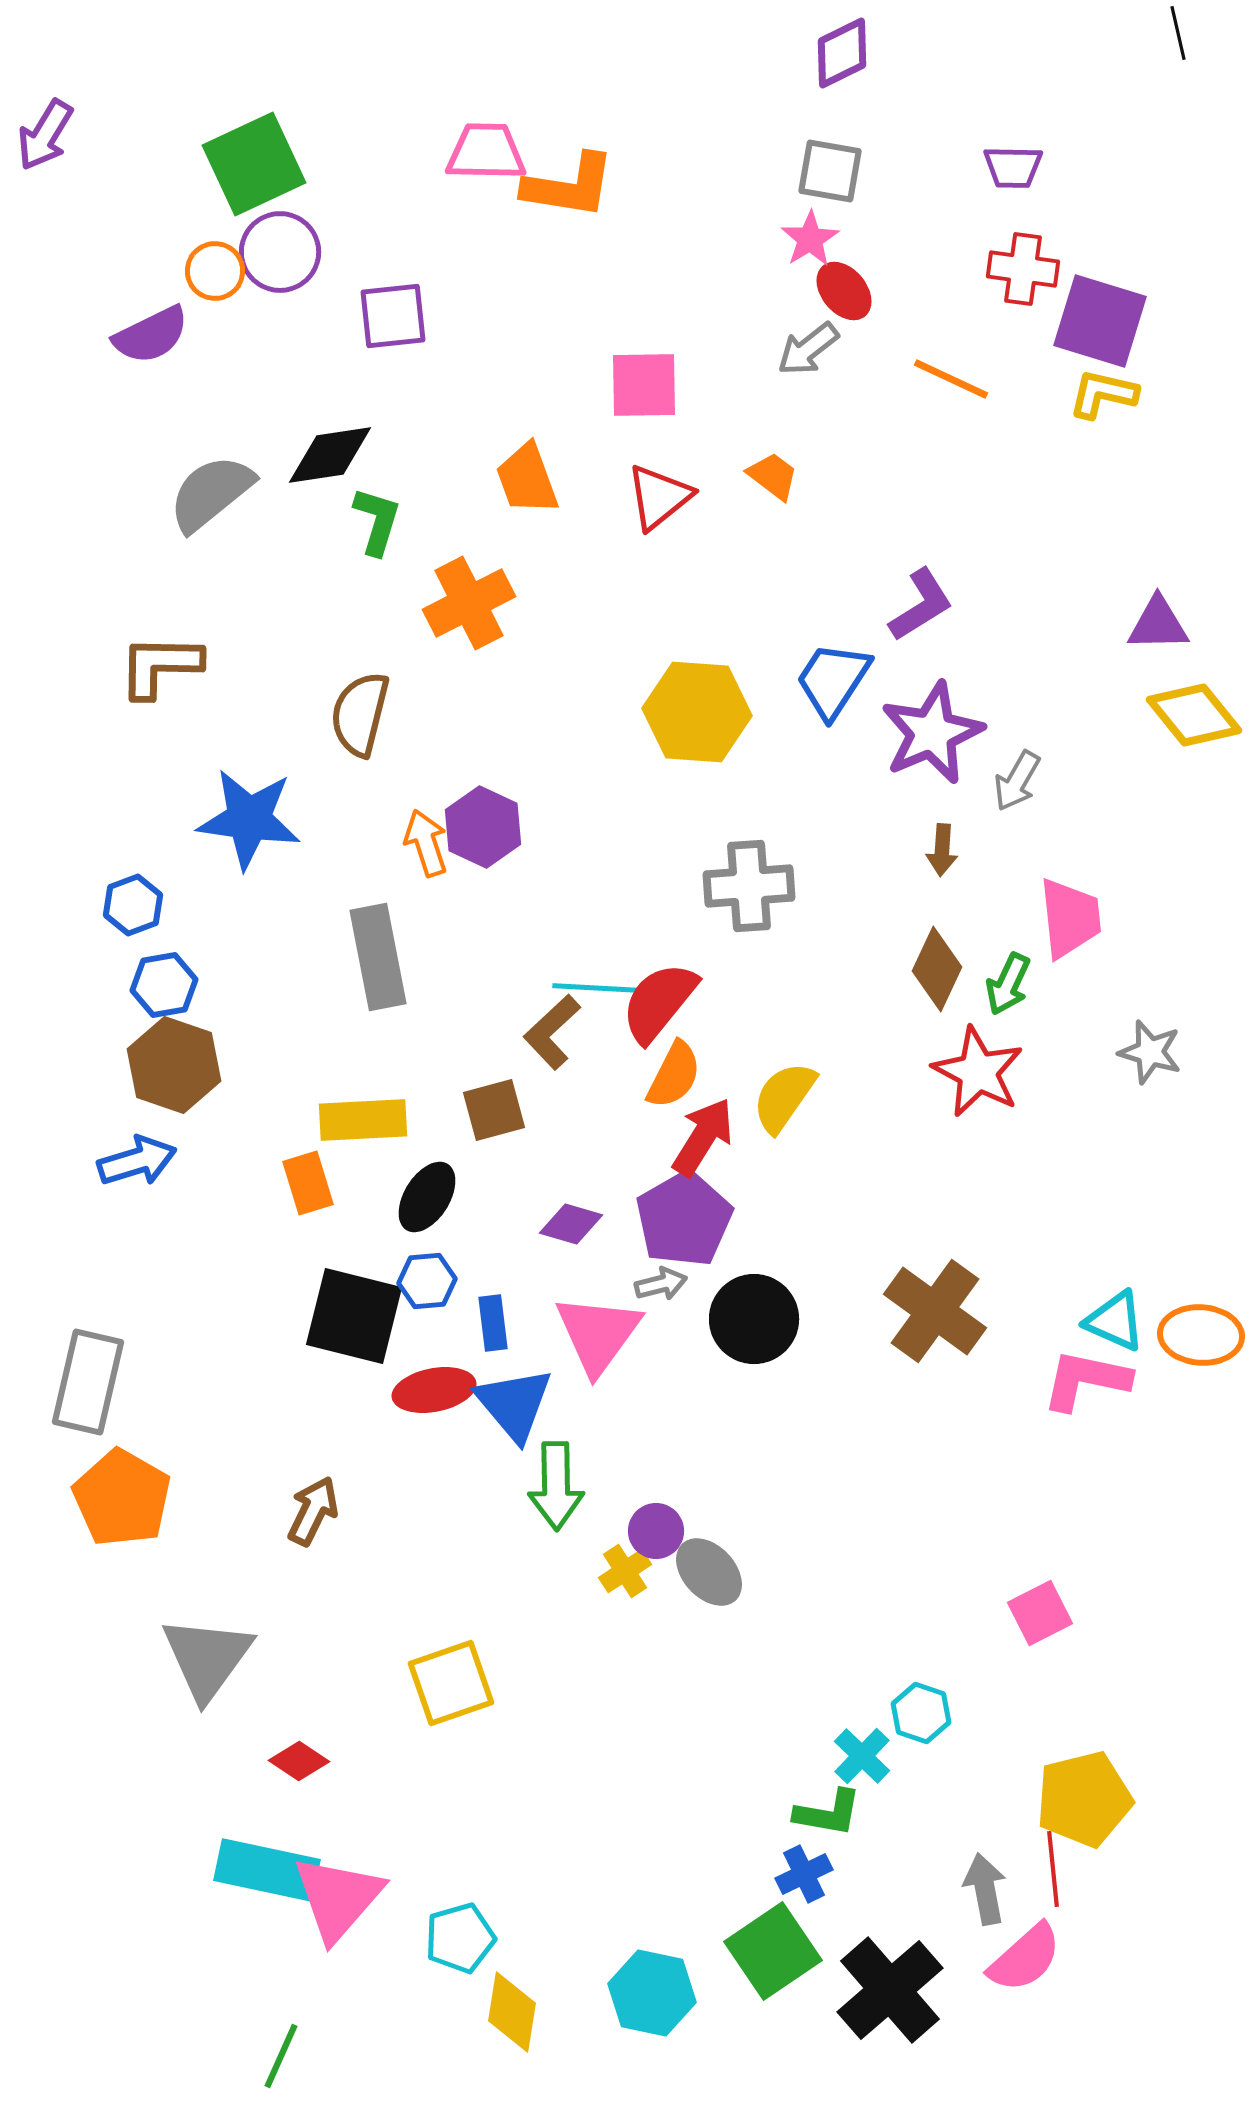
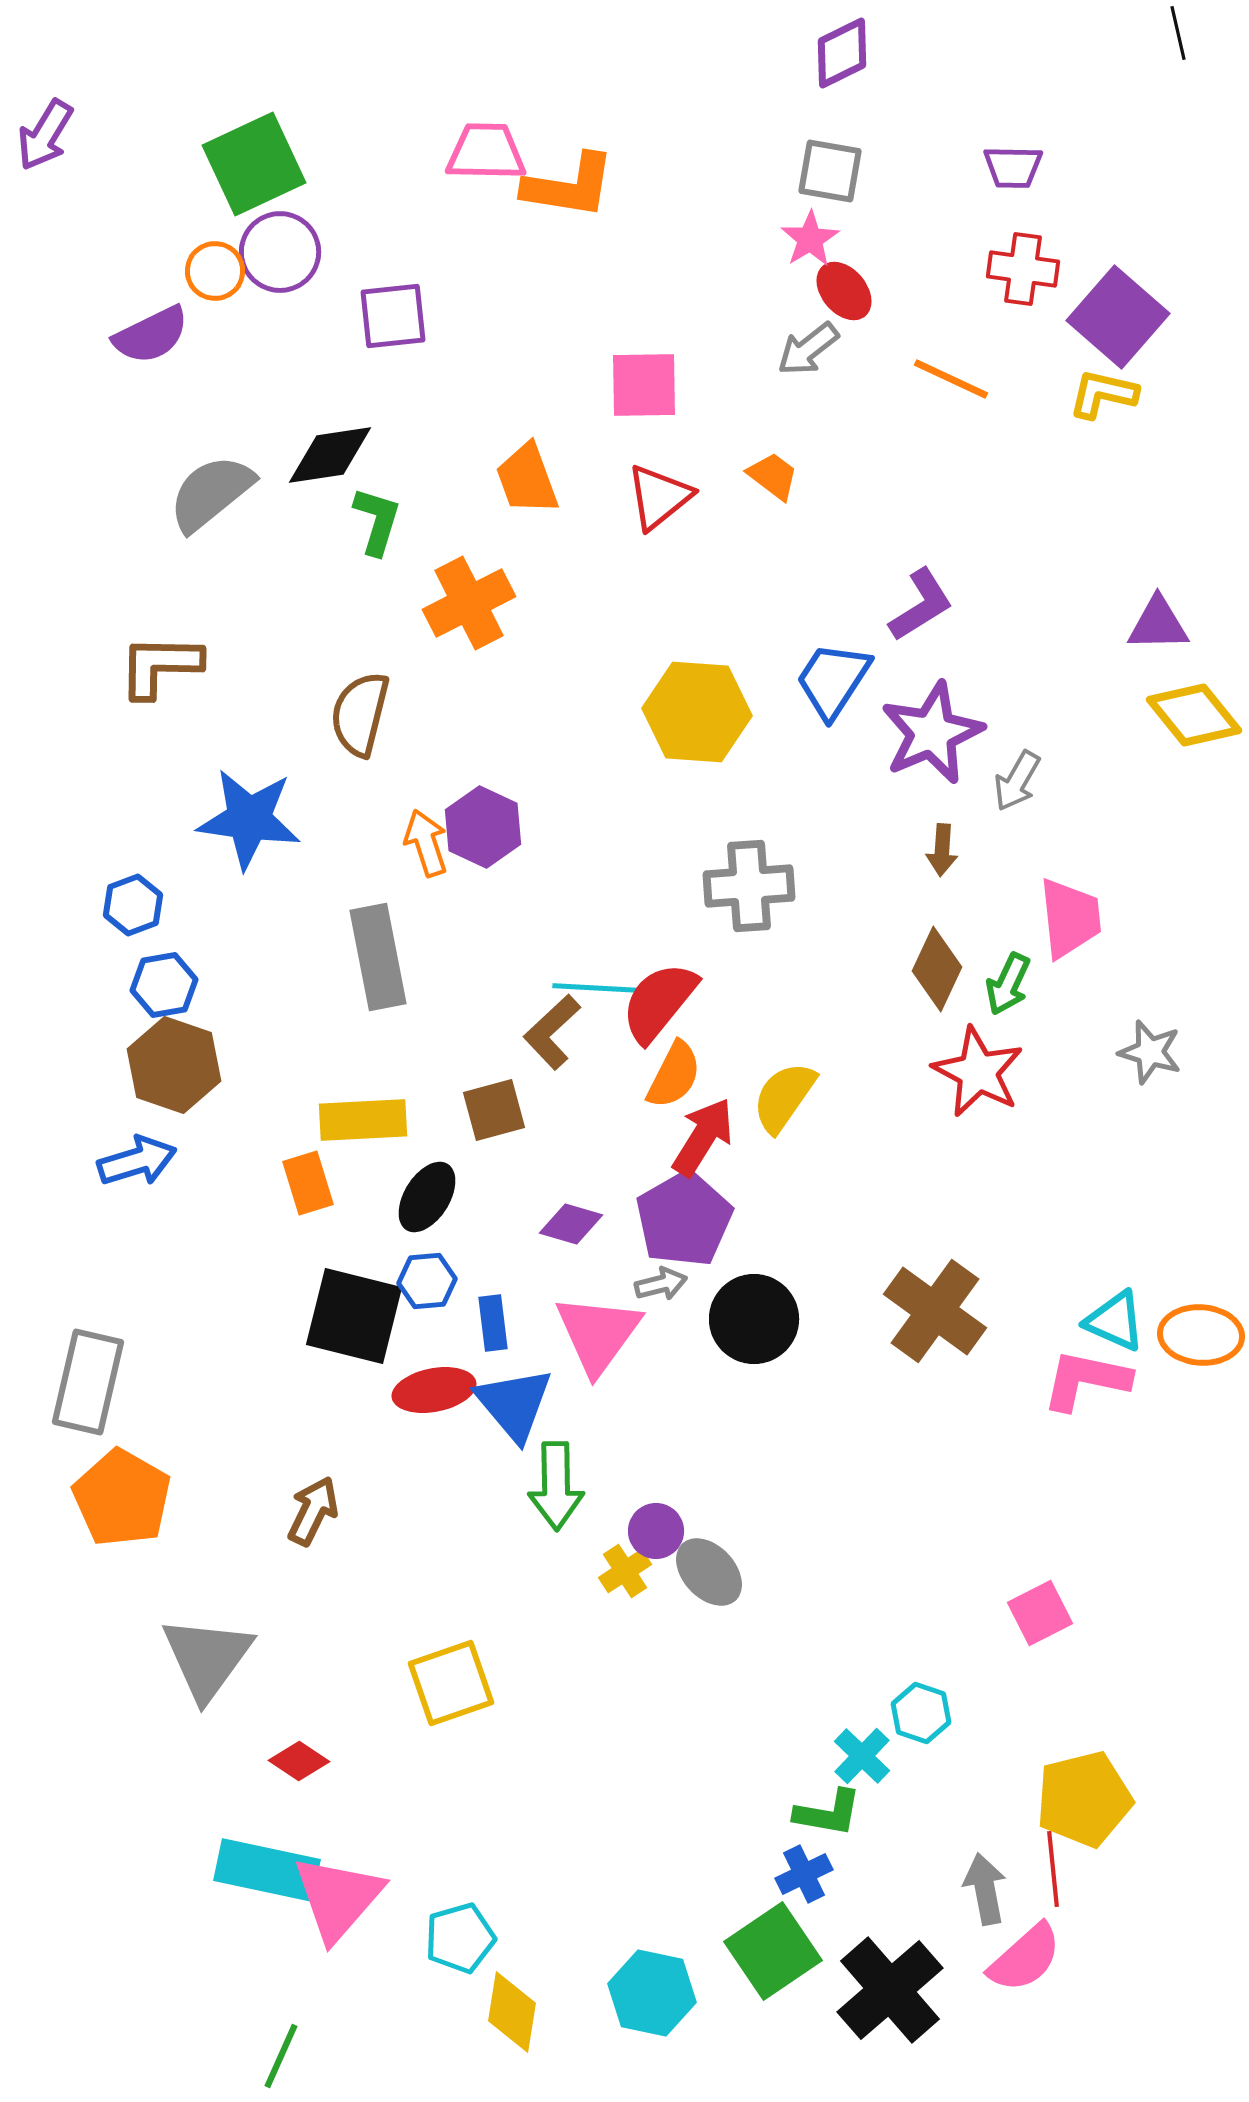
purple square at (1100, 321): moved 18 px right, 4 px up; rotated 24 degrees clockwise
